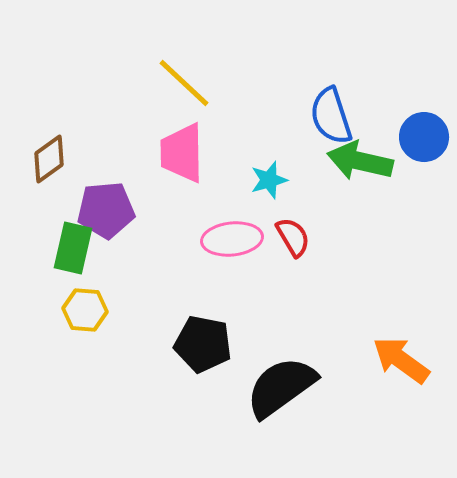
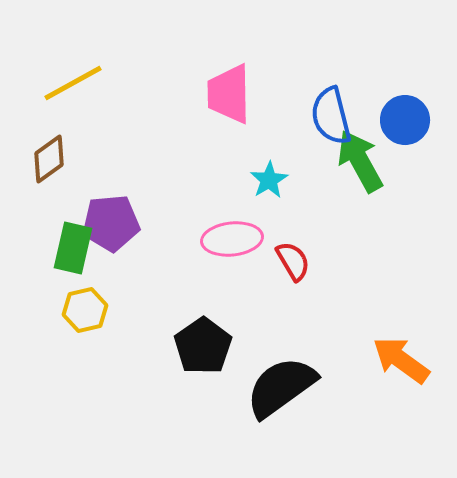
yellow line: moved 111 px left; rotated 72 degrees counterclockwise
blue semicircle: rotated 4 degrees clockwise
blue circle: moved 19 px left, 17 px up
pink trapezoid: moved 47 px right, 59 px up
green arrow: rotated 48 degrees clockwise
cyan star: rotated 15 degrees counterclockwise
purple pentagon: moved 5 px right, 13 px down
red semicircle: moved 24 px down
yellow hexagon: rotated 18 degrees counterclockwise
black pentagon: moved 2 px down; rotated 26 degrees clockwise
